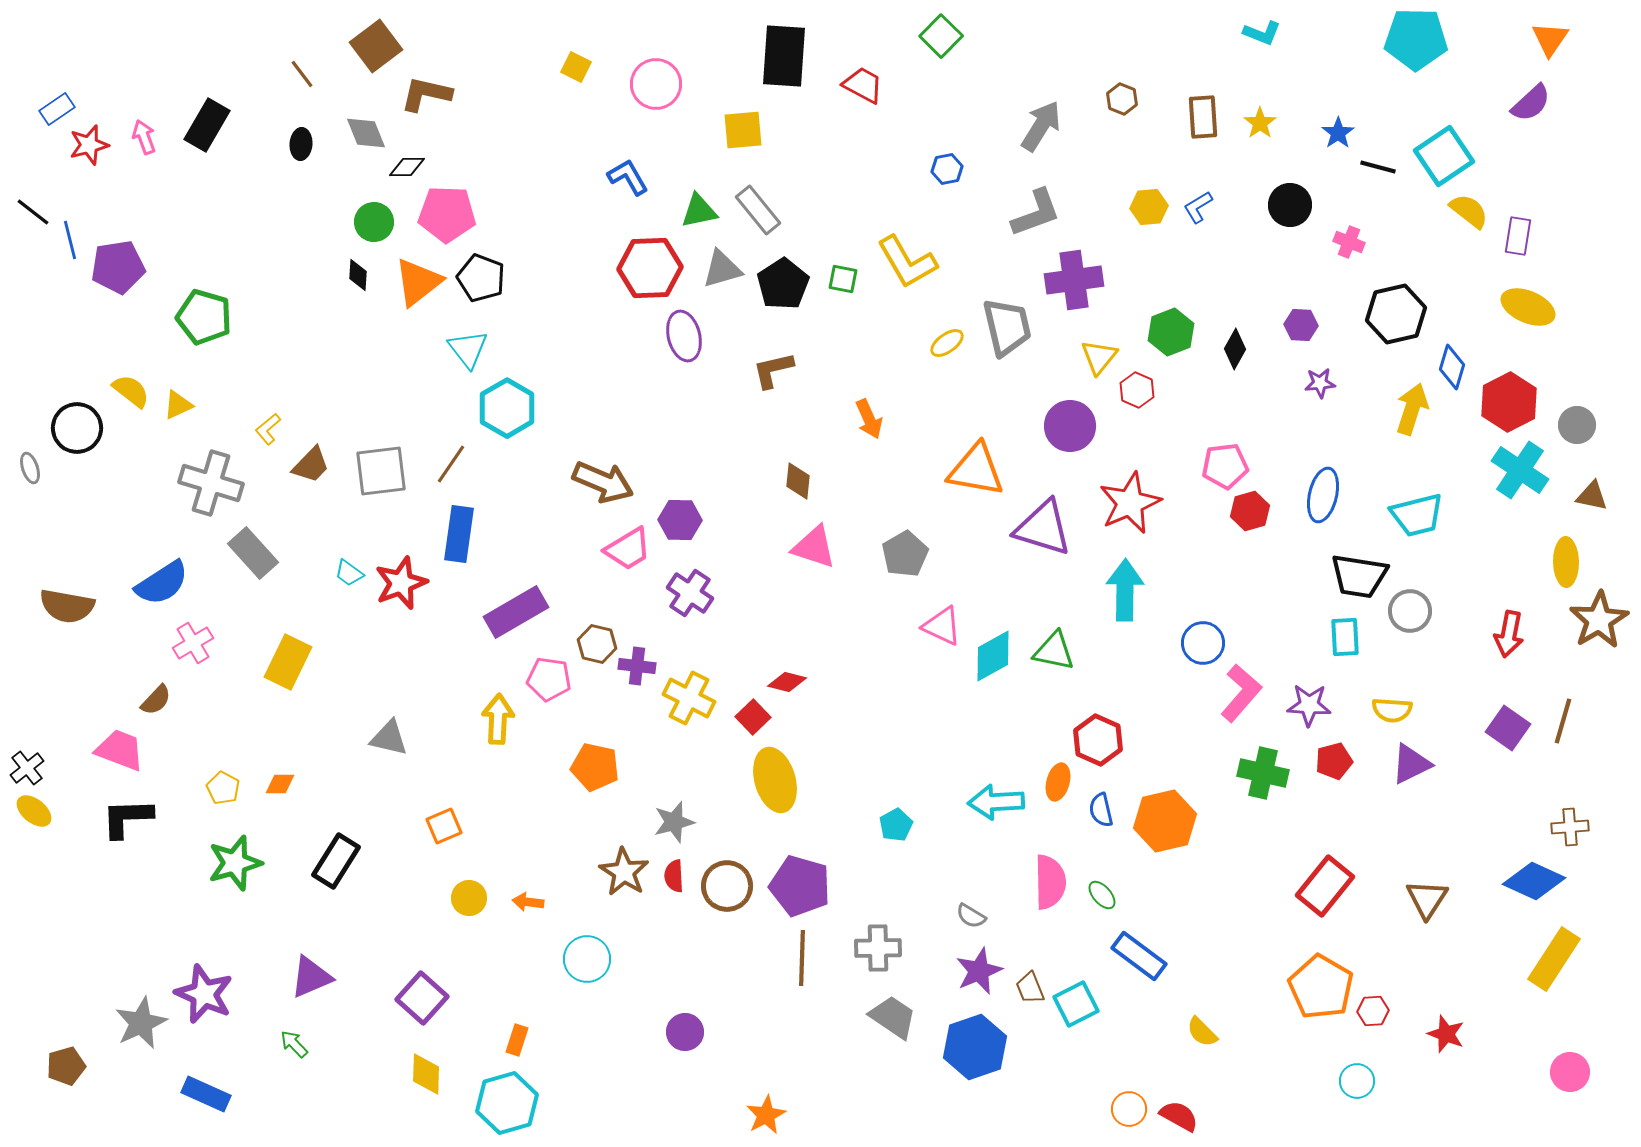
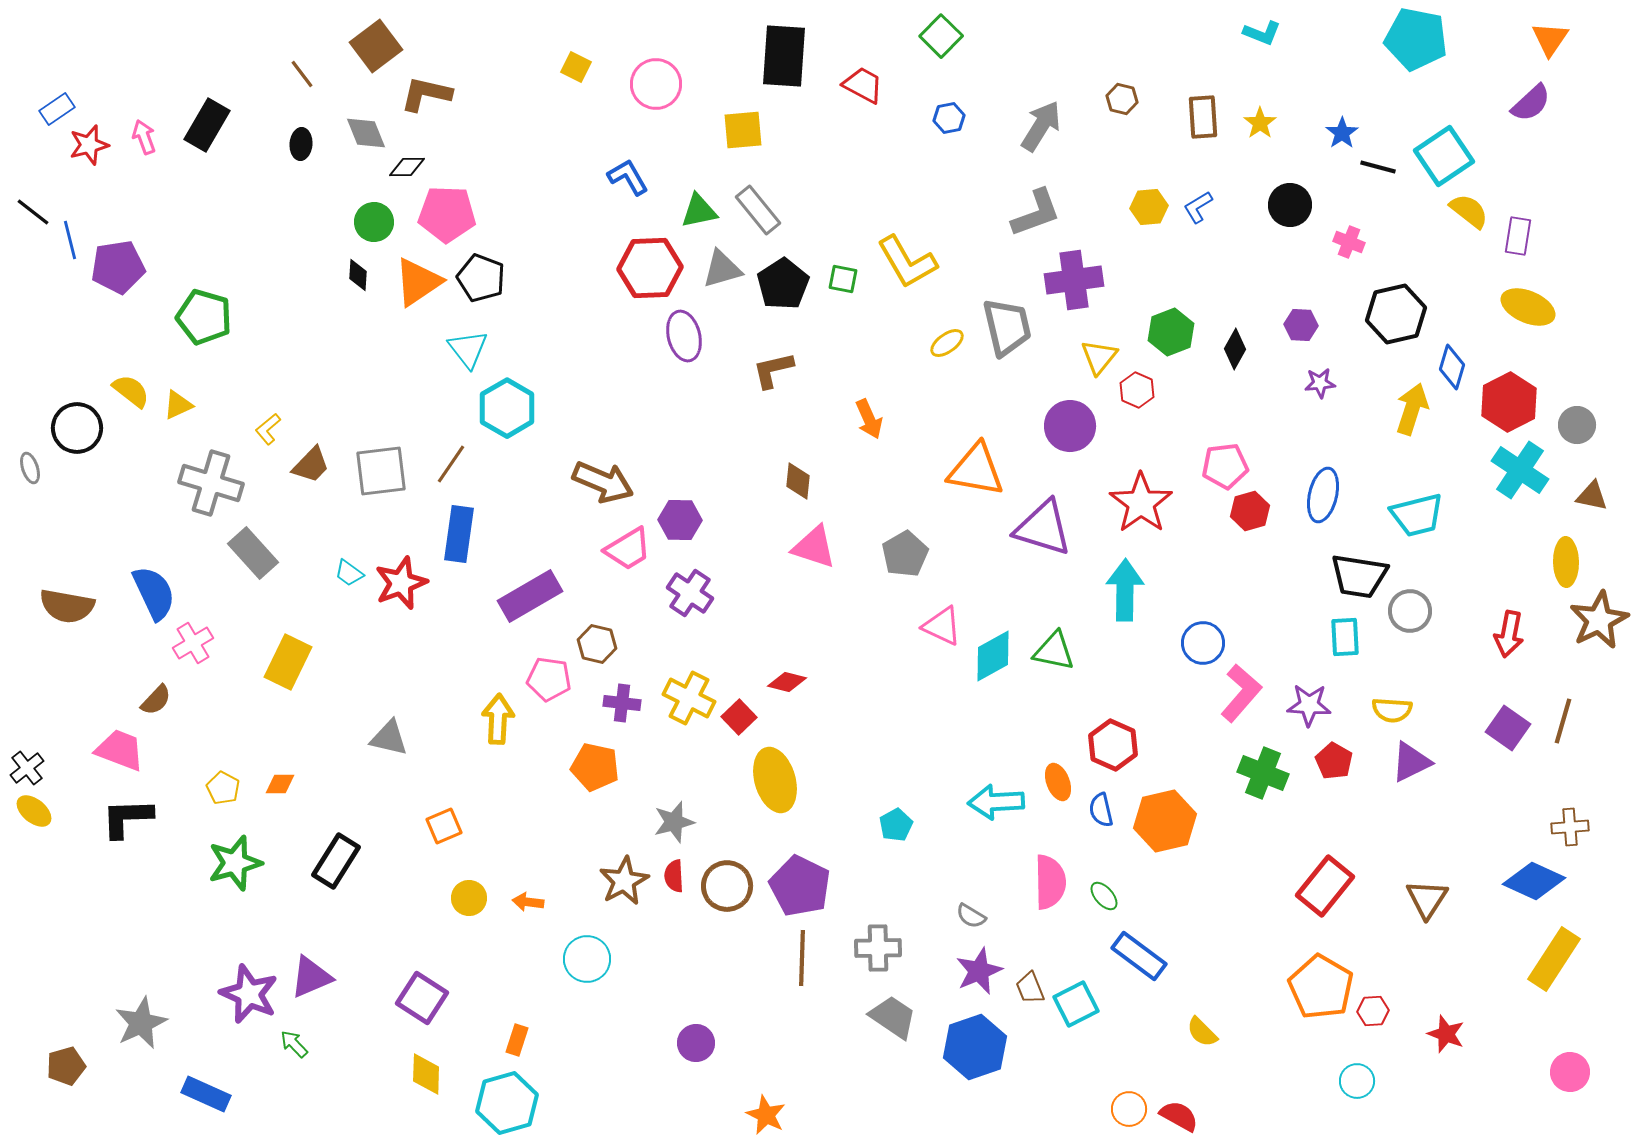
cyan pentagon at (1416, 39): rotated 10 degrees clockwise
brown hexagon at (1122, 99): rotated 8 degrees counterclockwise
blue star at (1338, 133): moved 4 px right
blue hexagon at (947, 169): moved 2 px right, 51 px up
orange triangle at (418, 282): rotated 4 degrees clockwise
red star at (1130, 503): moved 11 px right; rotated 12 degrees counterclockwise
blue semicircle at (162, 583): moved 8 px left, 10 px down; rotated 82 degrees counterclockwise
purple rectangle at (516, 612): moved 14 px right, 16 px up
brown star at (1599, 620): rotated 4 degrees clockwise
purple cross at (637, 666): moved 15 px left, 37 px down
red square at (753, 717): moved 14 px left
red hexagon at (1098, 740): moved 15 px right, 5 px down
red pentagon at (1334, 761): rotated 27 degrees counterclockwise
purple triangle at (1411, 764): moved 2 px up
green cross at (1263, 773): rotated 9 degrees clockwise
orange ellipse at (1058, 782): rotated 36 degrees counterclockwise
brown star at (624, 872): moved 9 px down; rotated 12 degrees clockwise
purple pentagon at (800, 886): rotated 10 degrees clockwise
green ellipse at (1102, 895): moved 2 px right, 1 px down
purple star at (204, 994): moved 45 px right
purple square at (422, 998): rotated 9 degrees counterclockwise
purple circle at (685, 1032): moved 11 px right, 11 px down
orange star at (766, 1115): rotated 18 degrees counterclockwise
